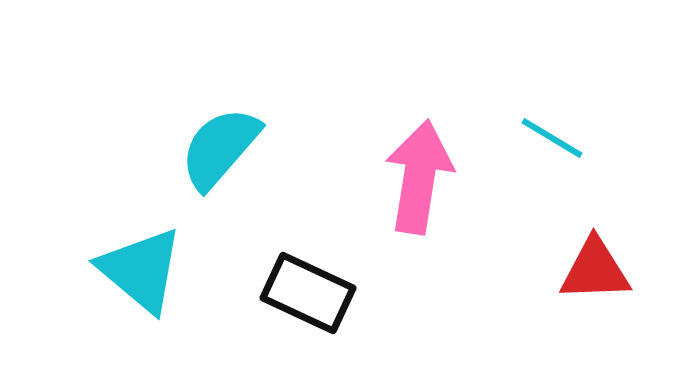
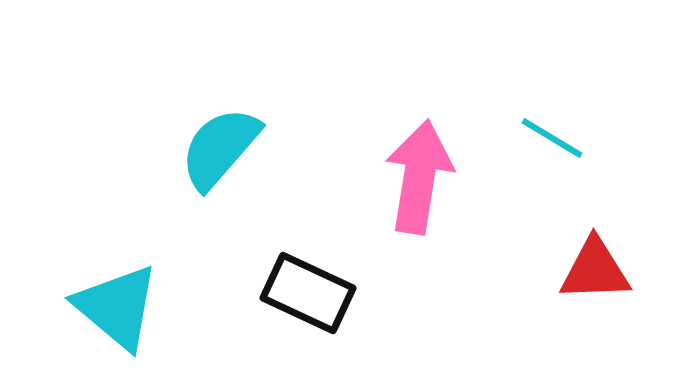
cyan triangle: moved 24 px left, 37 px down
